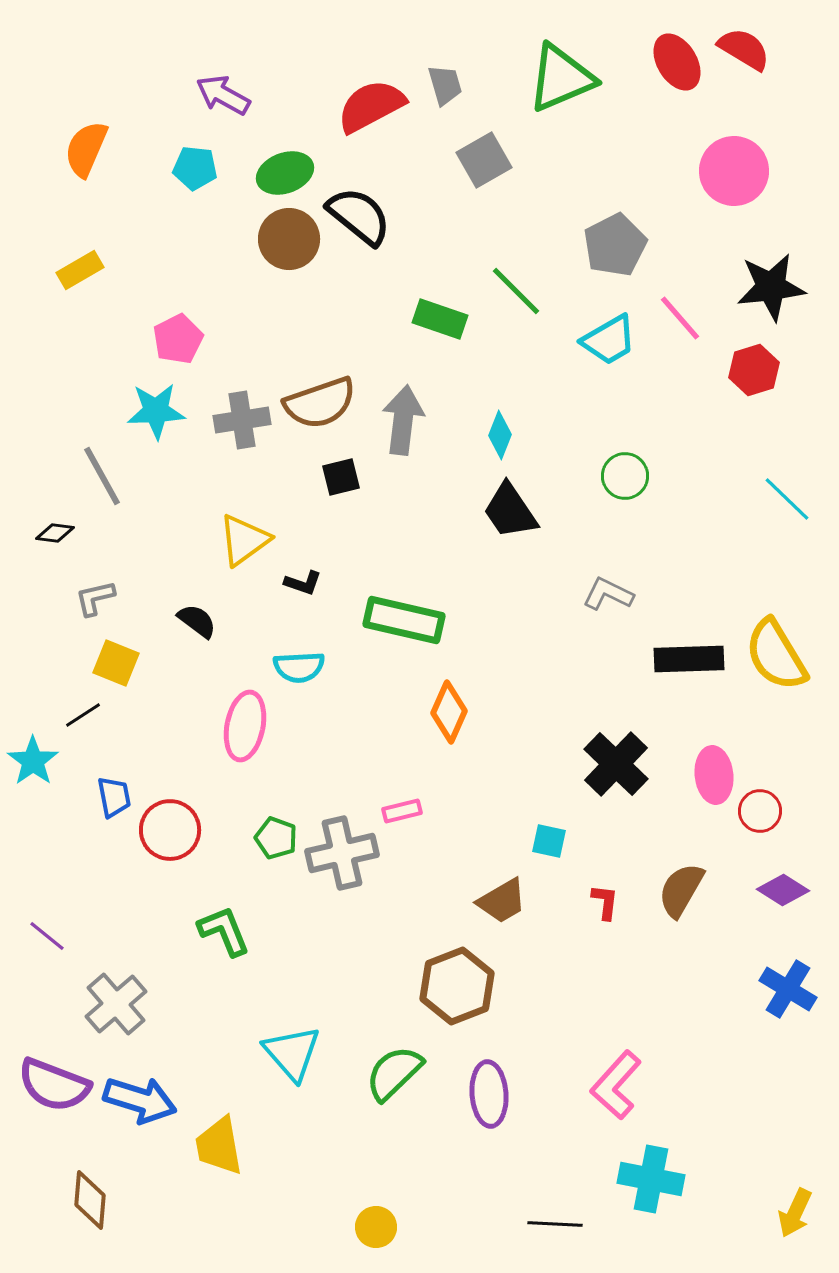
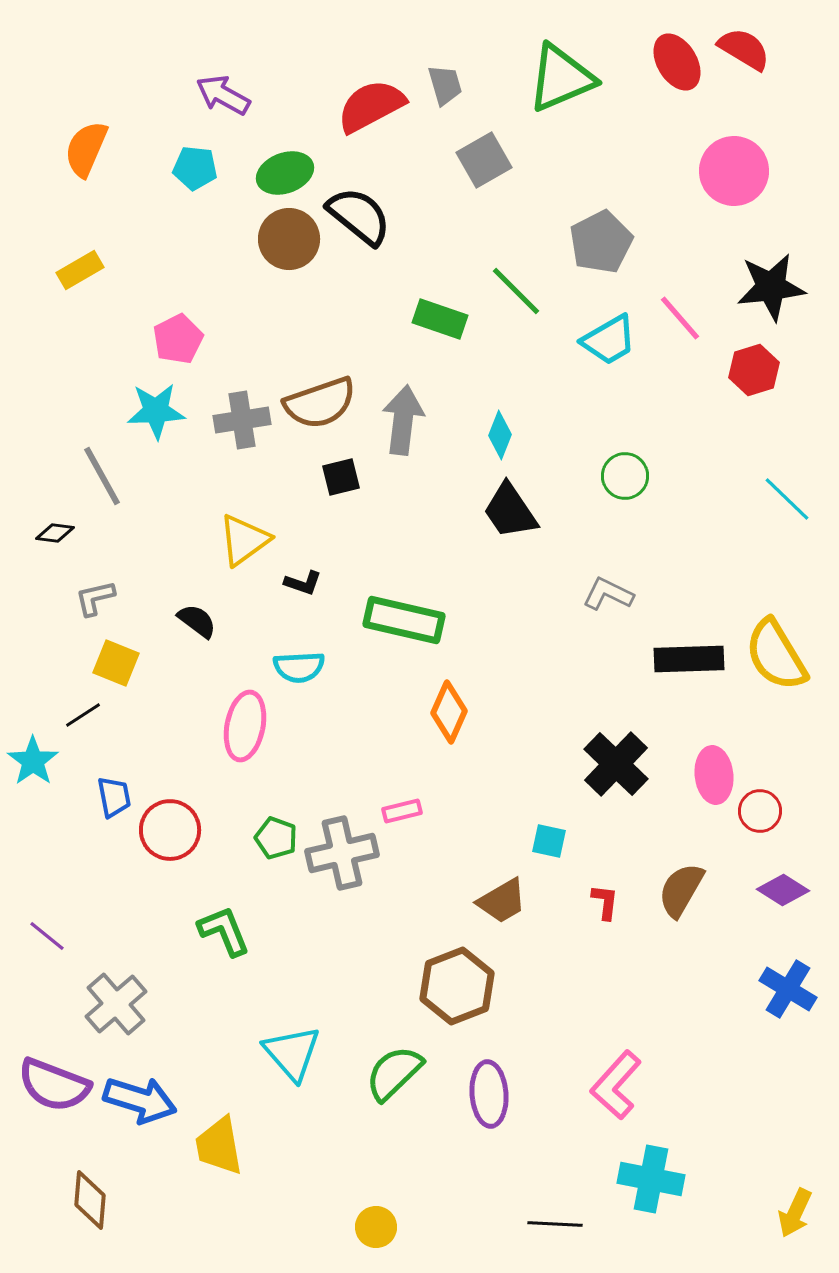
gray pentagon at (615, 245): moved 14 px left, 3 px up
